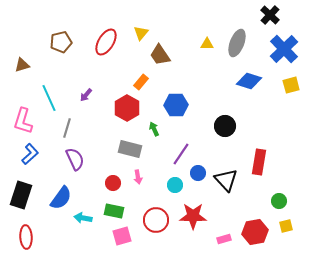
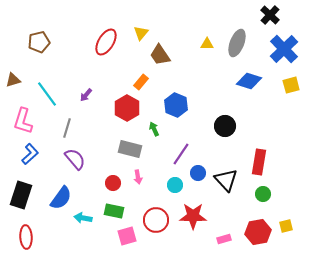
brown pentagon at (61, 42): moved 22 px left
brown triangle at (22, 65): moved 9 px left, 15 px down
cyan line at (49, 98): moved 2 px left, 4 px up; rotated 12 degrees counterclockwise
blue hexagon at (176, 105): rotated 25 degrees clockwise
purple semicircle at (75, 159): rotated 15 degrees counterclockwise
green circle at (279, 201): moved 16 px left, 7 px up
red hexagon at (255, 232): moved 3 px right
pink square at (122, 236): moved 5 px right
